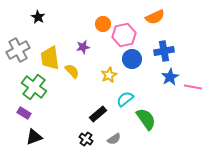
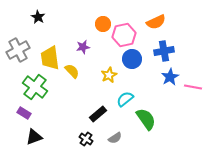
orange semicircle: moved 1 px right, 5 px down
green cross: moved 1 px right
gray semicircle: moved 1 px right, 1 px up
